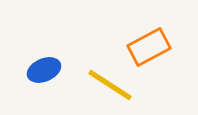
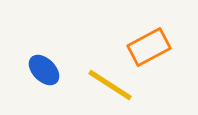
blue ellipse: rotated 68 degrees clockwise
